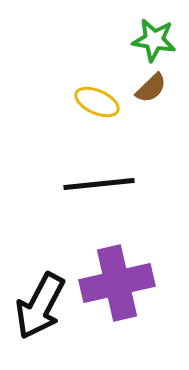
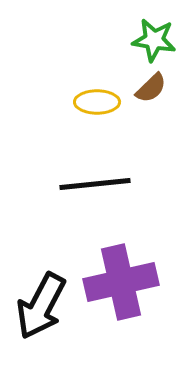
yellow ellipse: rotated 24 degrees counterclockwise
black line: moved 4 px left
purple cross: moved 4 px right, 1 px up
black arrow: moved 1 px right
